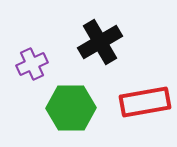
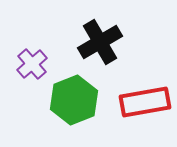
purple cross: rotated 16 degrees counterclockwise
green hexagon: moved 3 px right, 8 px up; rotated 21 degrees counterclockwise
